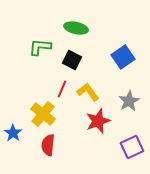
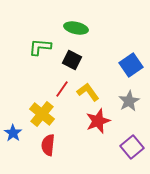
blue square: moved 8 px right, 8 px down
red line: rotated 12 degrees clockwise
yellow cross: moved 1 px left
purple square: rotated 15 degrees counterclockwise
